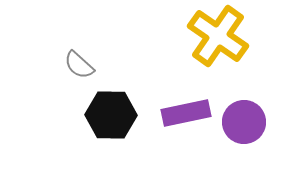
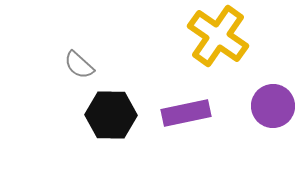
purple circle: moved 29 px right, 16 px up
